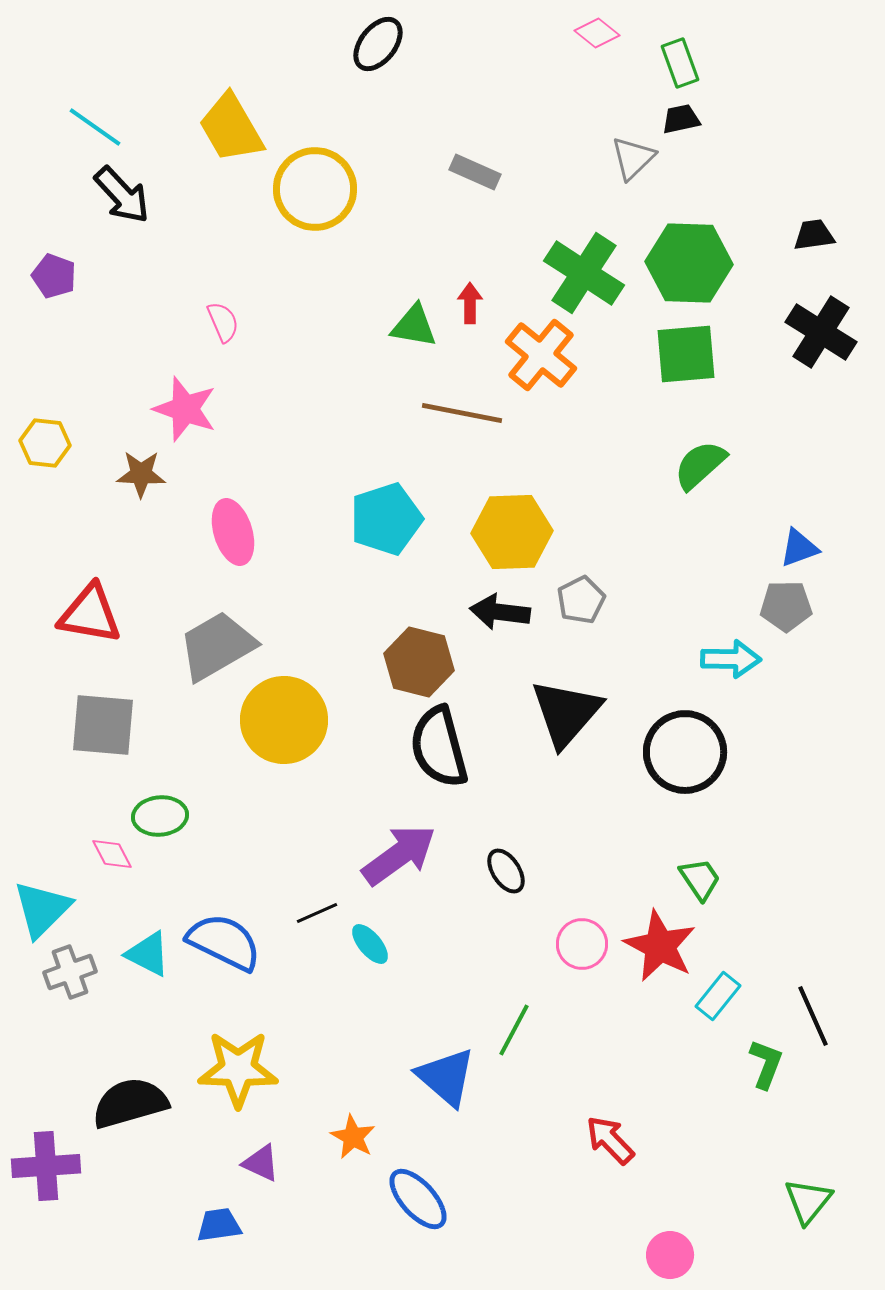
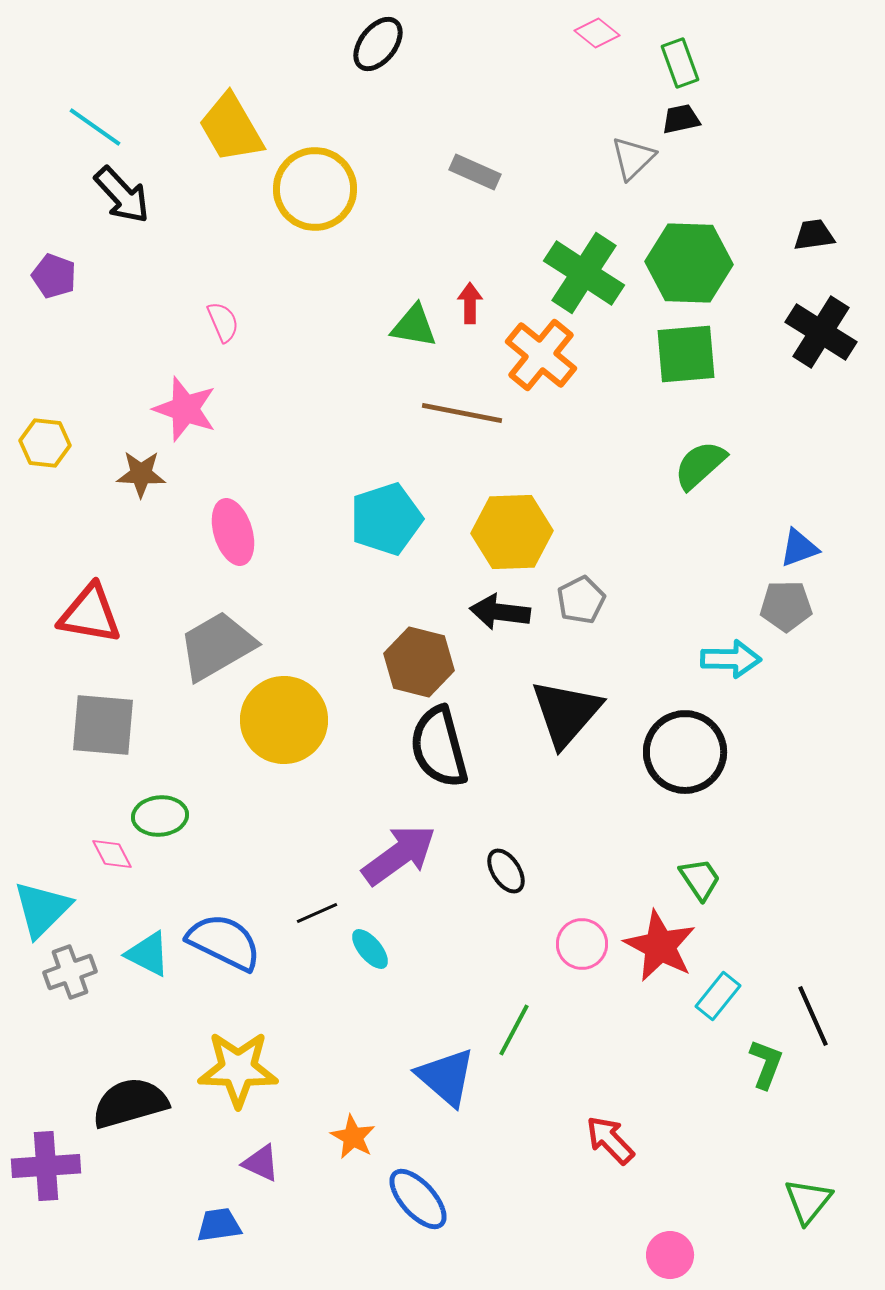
cyan ellipse at (370, 944): moved 5 px down
